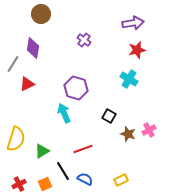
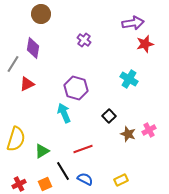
red star: moved 8 px right, 6 px up
black square: rotated 16 degrees clockwise
